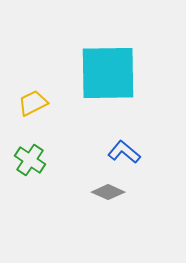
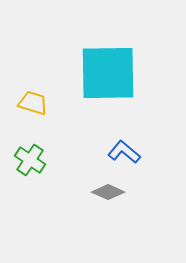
yellow trapezoid: rotated 44 degrees clockwise
